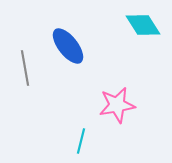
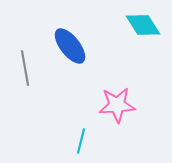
blue ellipse: moved 2 px right
pink star: rotated 6 degrees clockwise
